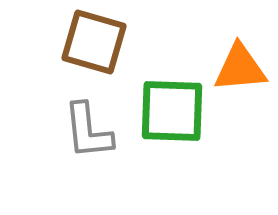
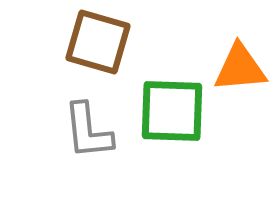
brown square: moved 4 px right
